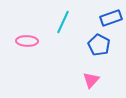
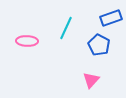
cyan line: moved 3 px right, 6 px down
